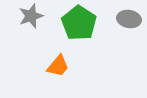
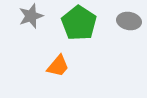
gray ellipse: moved 2 px down
